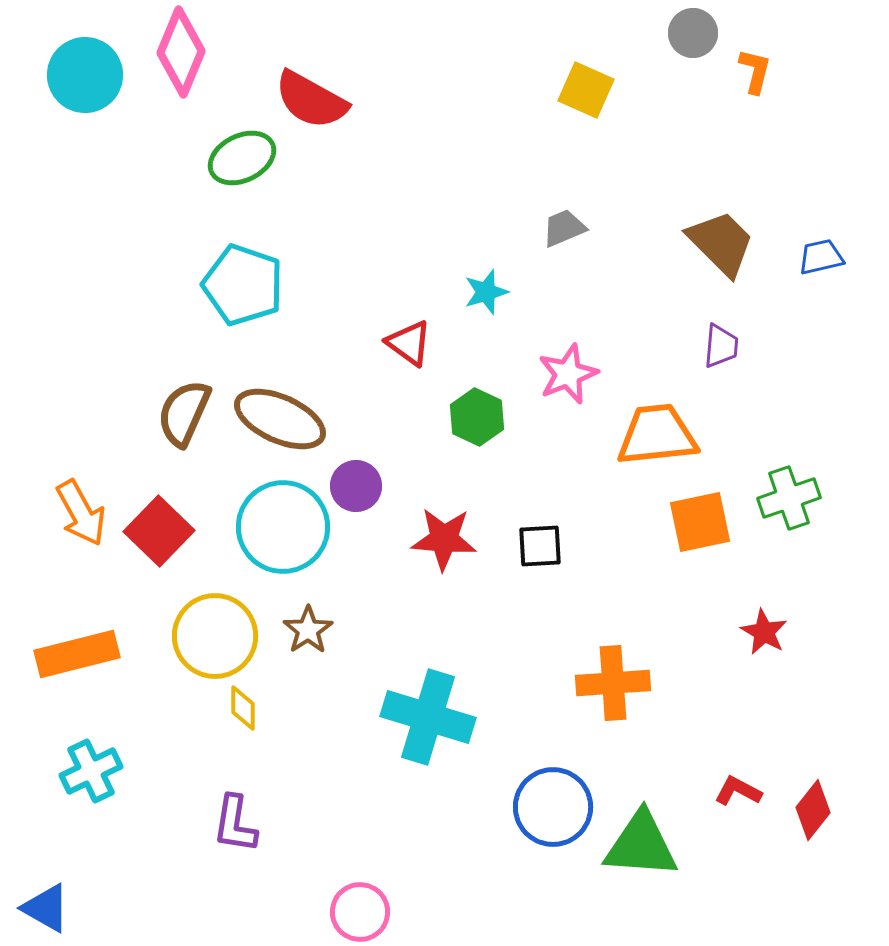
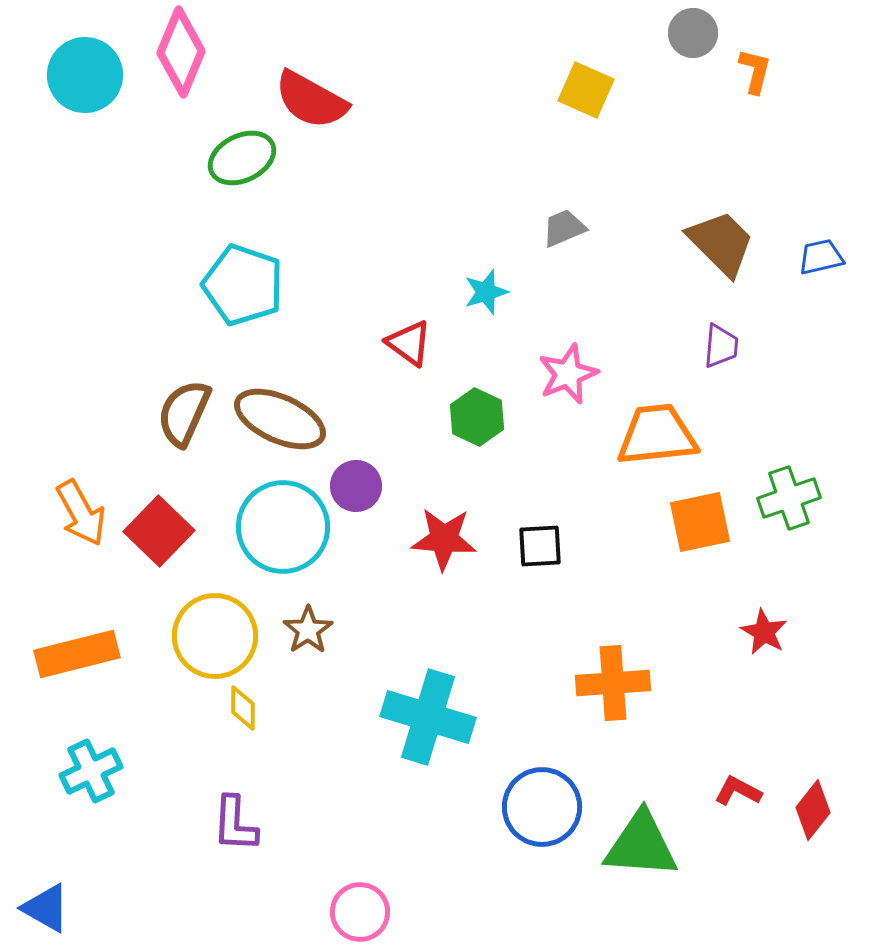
blue circle at (553, 807): moved 11 px left
purple L-shape at (235, 824): rotated 6 degrees counterclockwise
